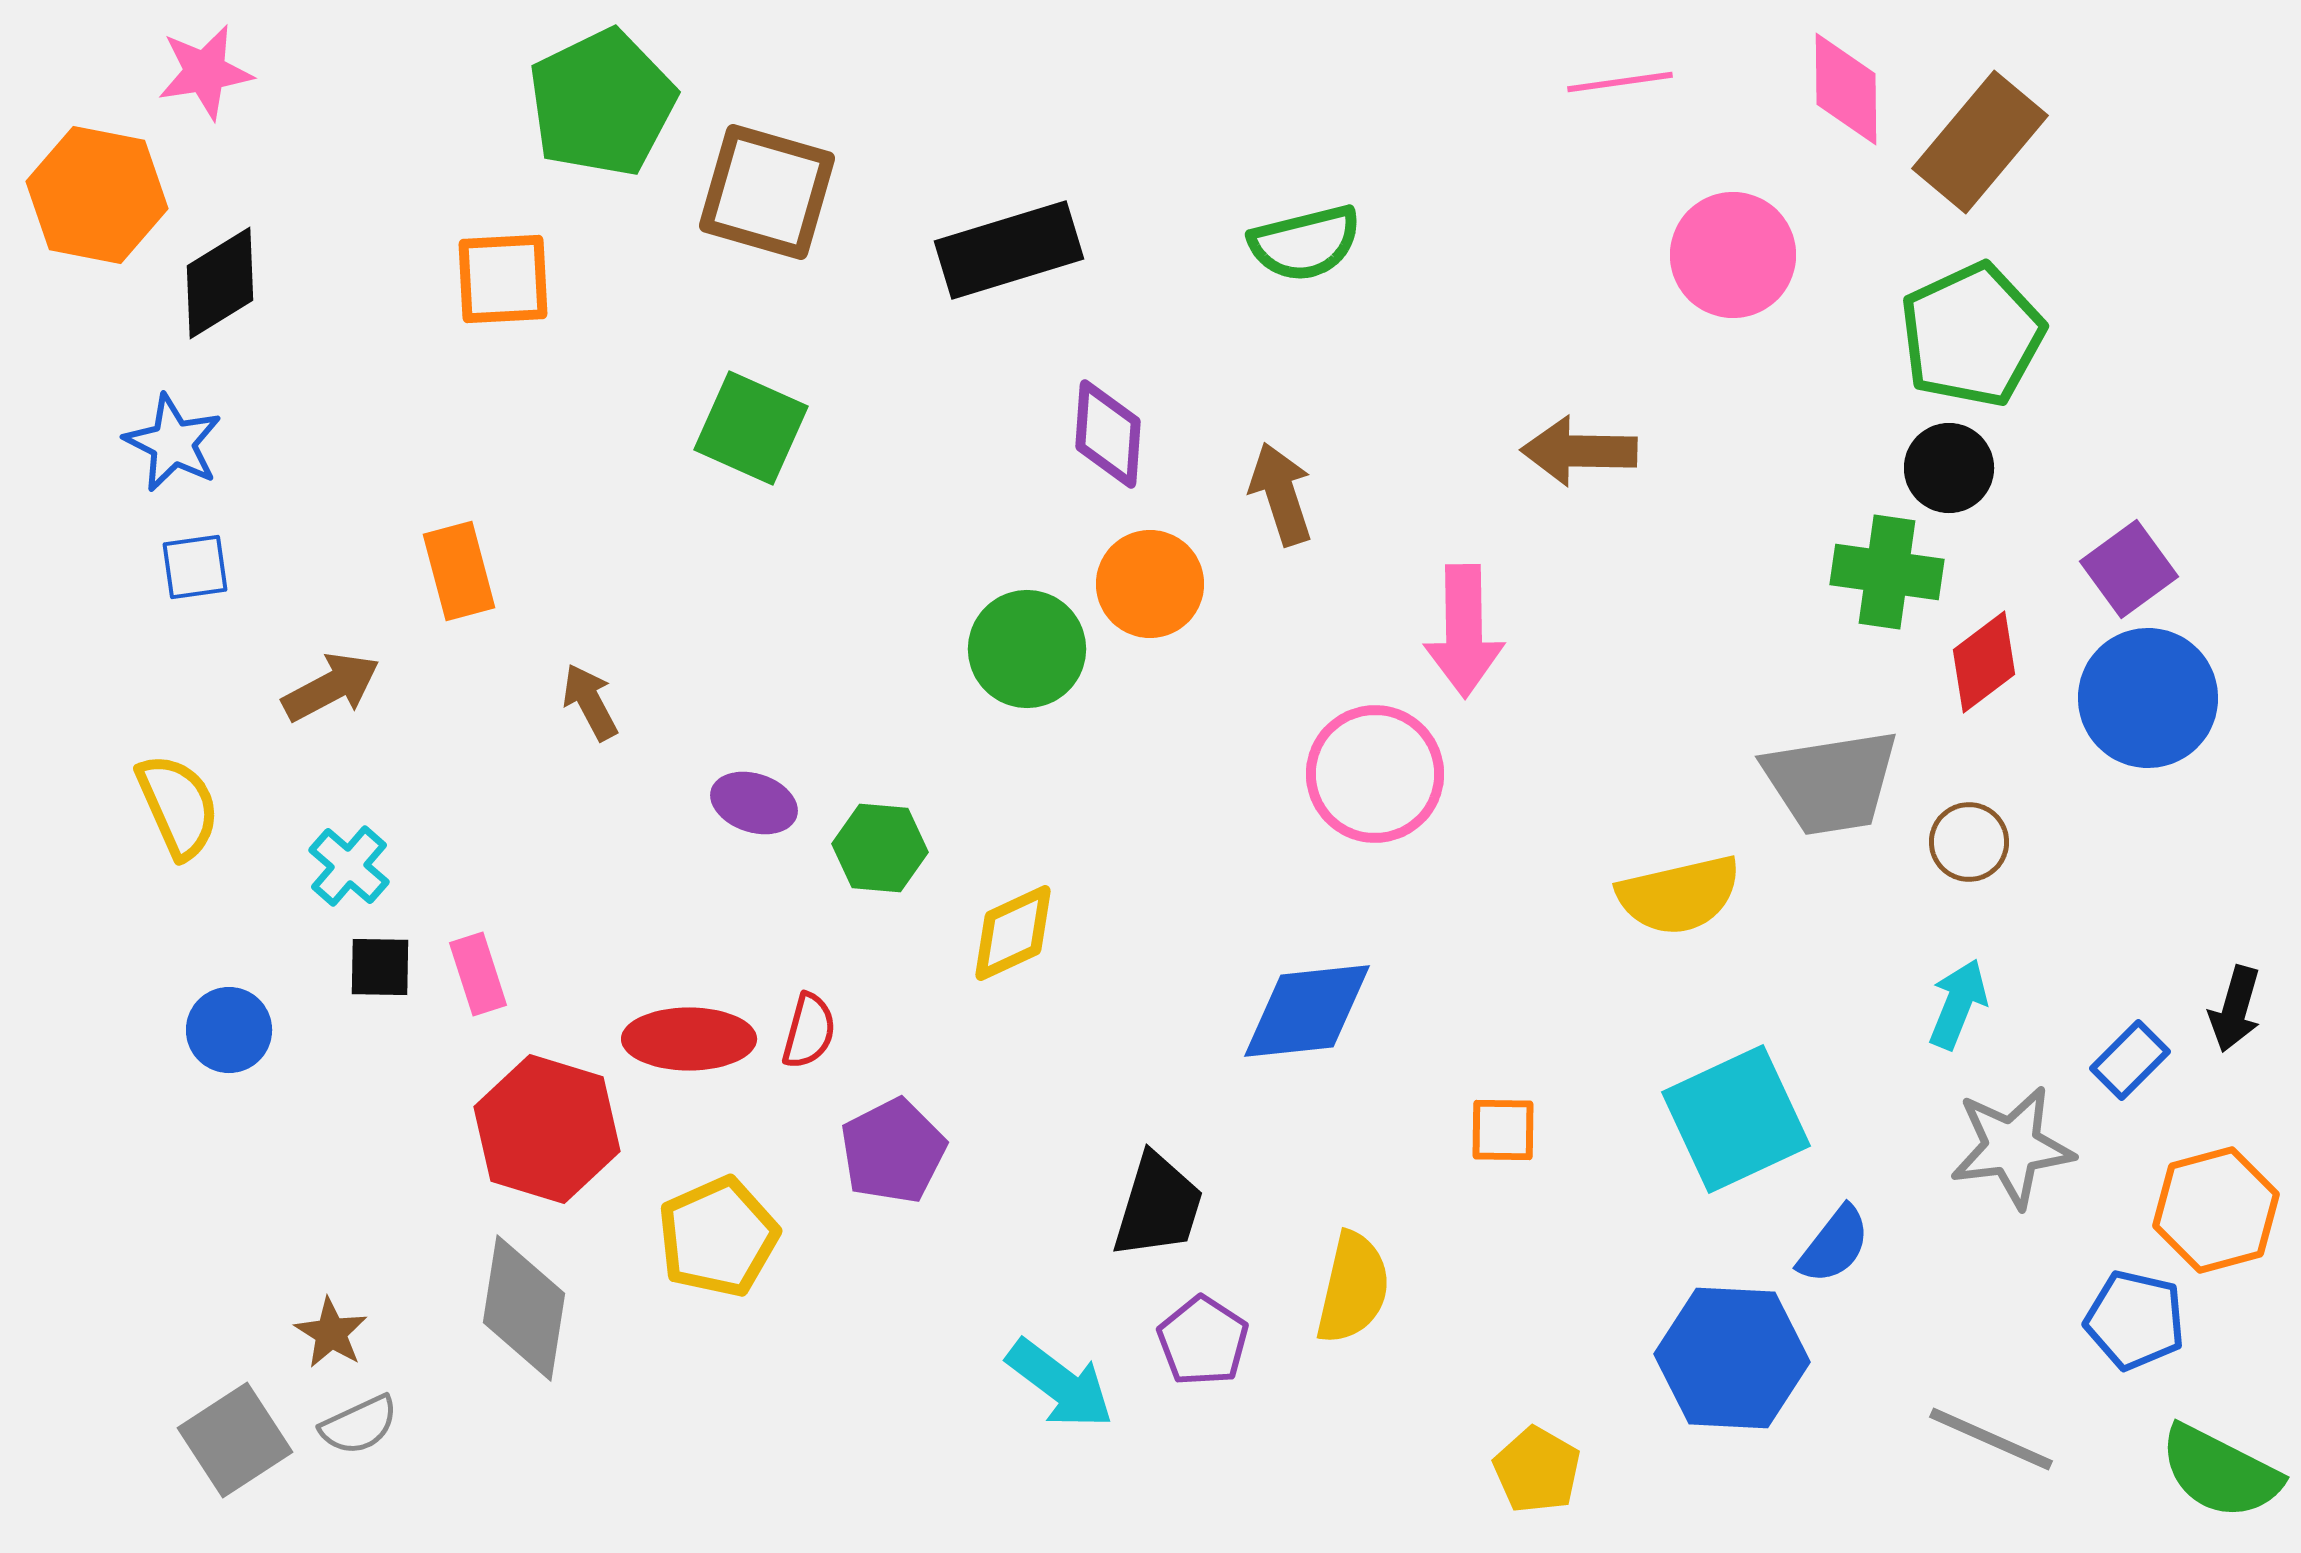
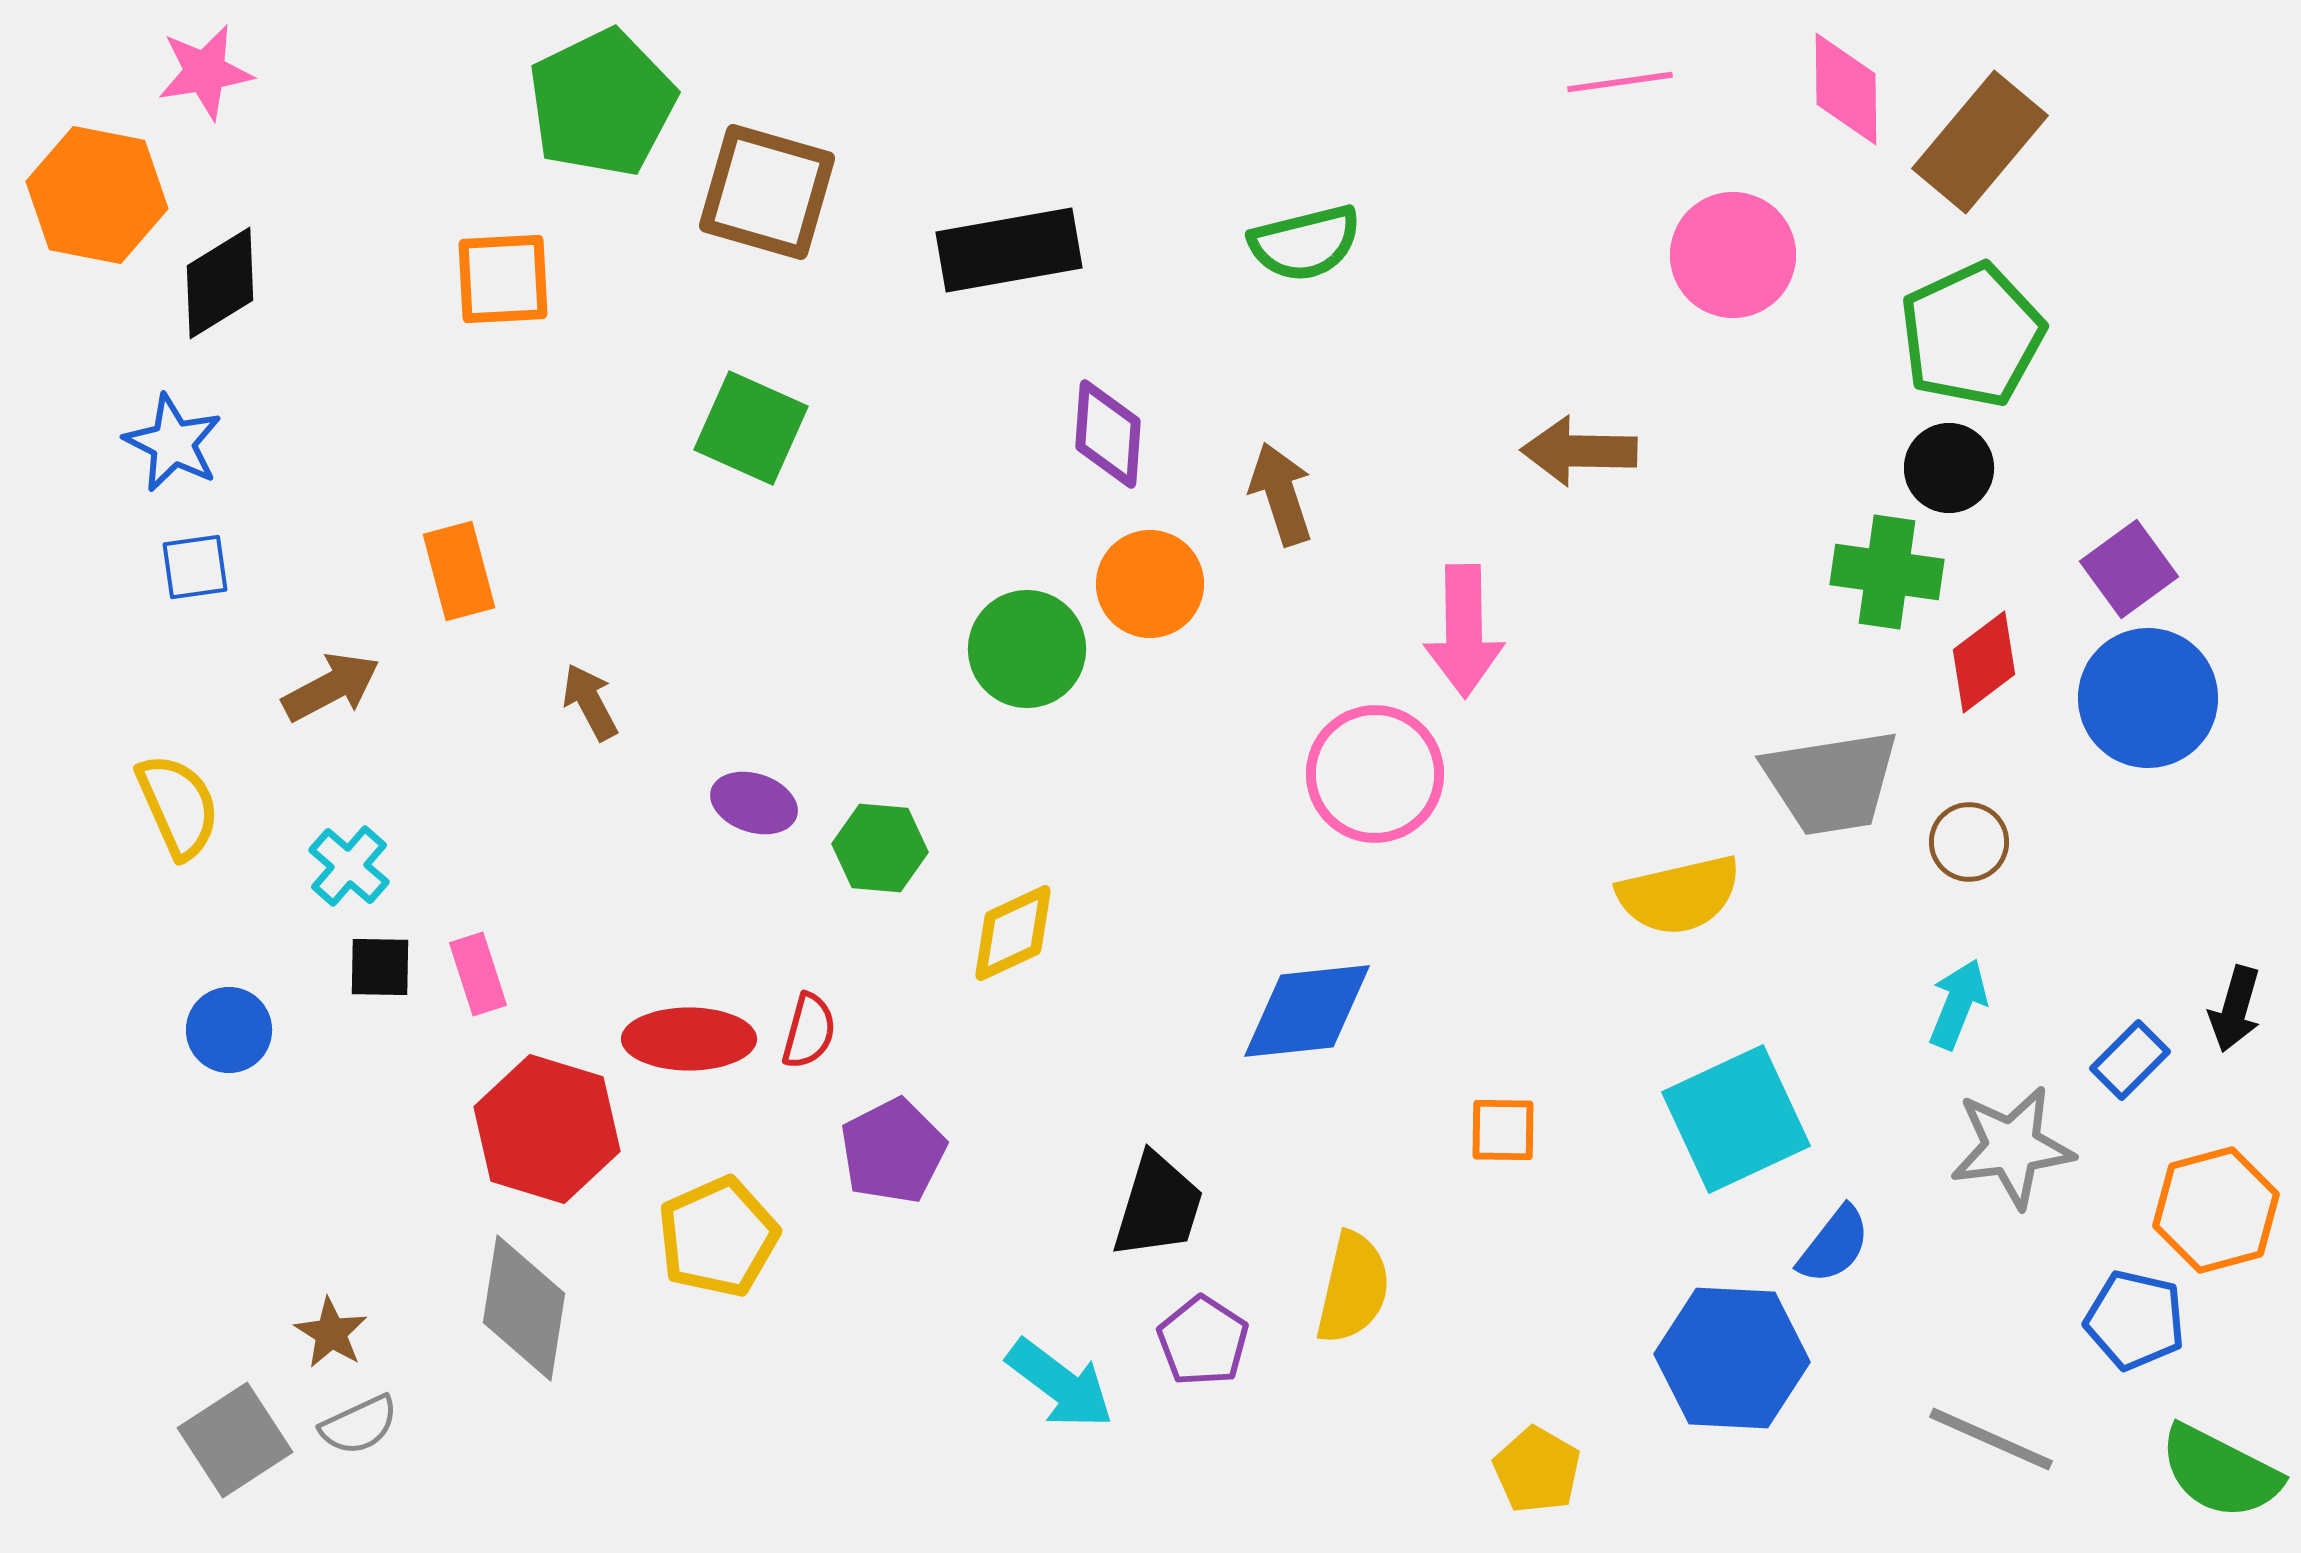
black rectangle at (1009, 250): rotated 7 degrees clockwise
